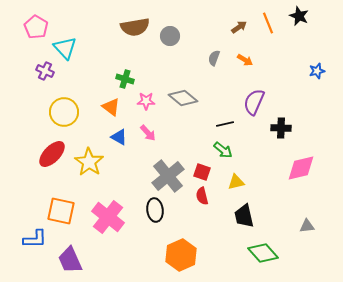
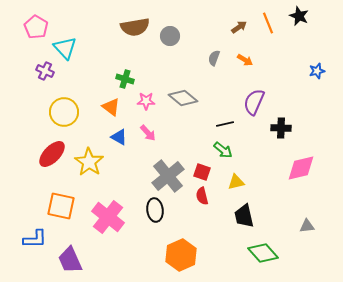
orange square: moved 5 px up
